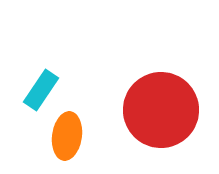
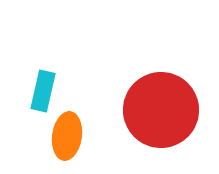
cyan rectangle: moved 2 px right, 1 px down; rotated 21 degrees counterclockwise
